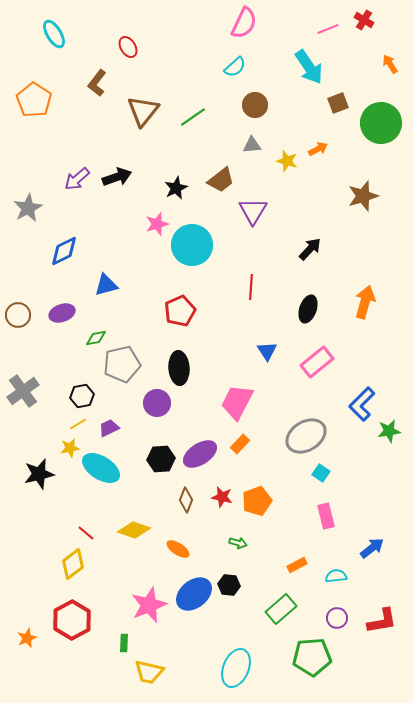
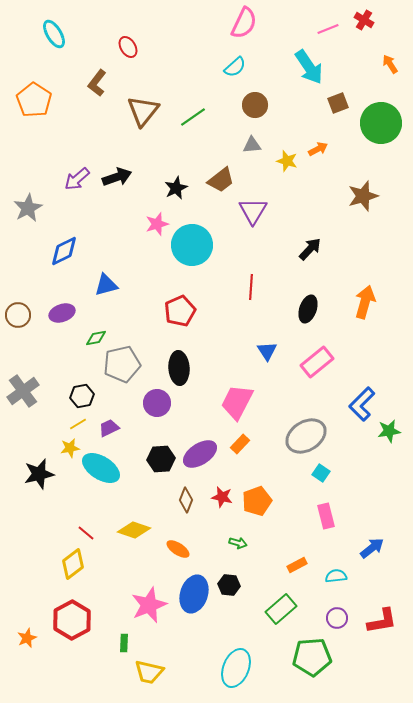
blue ellipse at (194, 594): rotated 33 degrees counterclockwise
